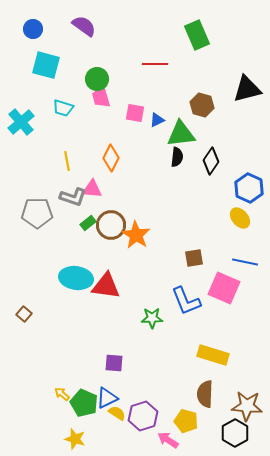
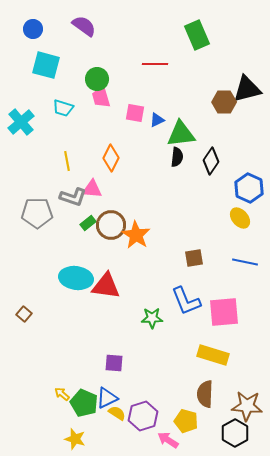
brown hexagon at (202, 105): moved 22 px right, 3 px up; rotated 15 degrees counterclockwise
pink square at (224, 288): moved 24 px down; rotated 28 degrees counterclockwise
